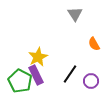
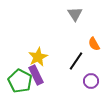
black line: moved 6 px right, 13 px up
